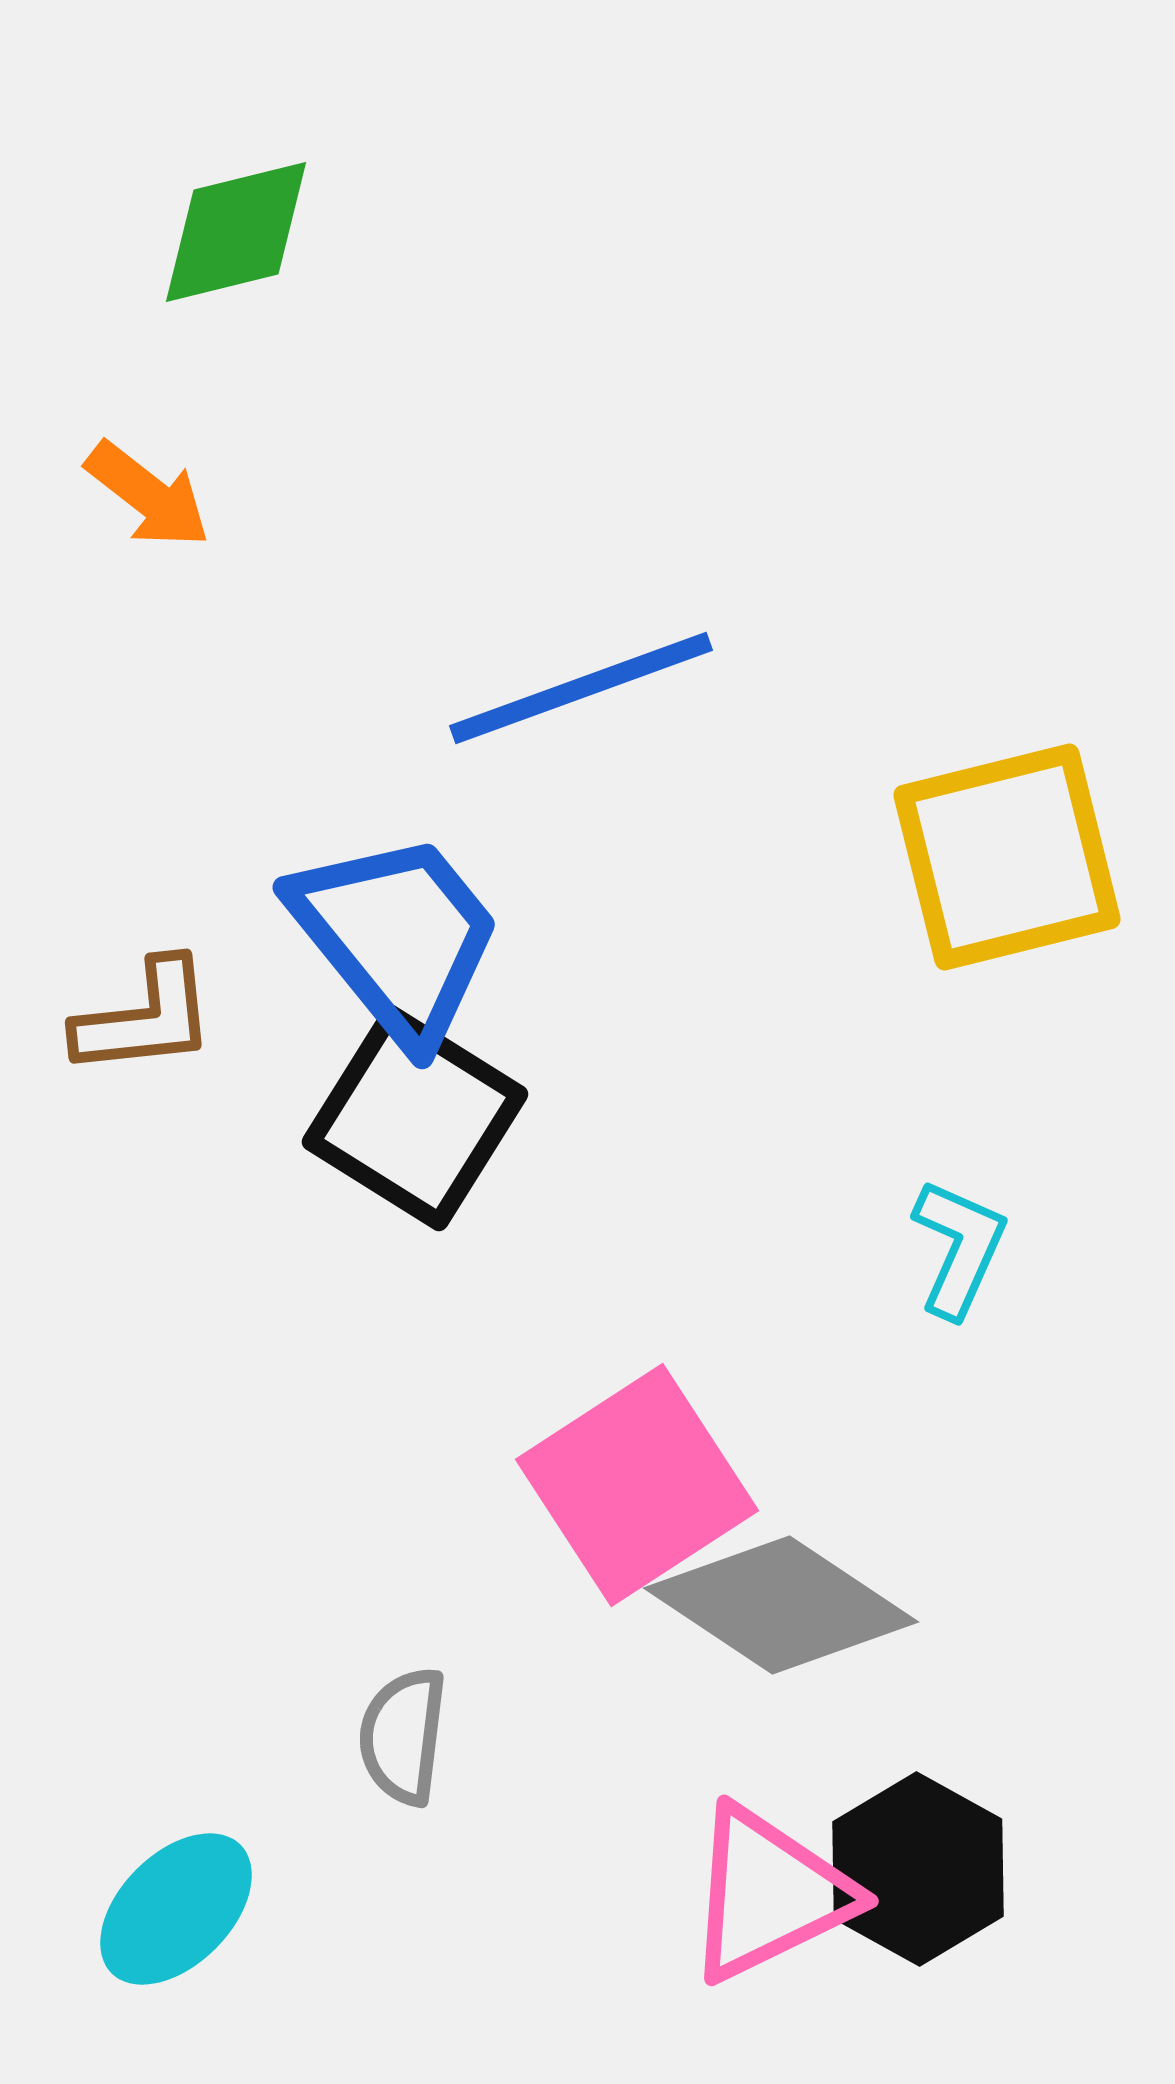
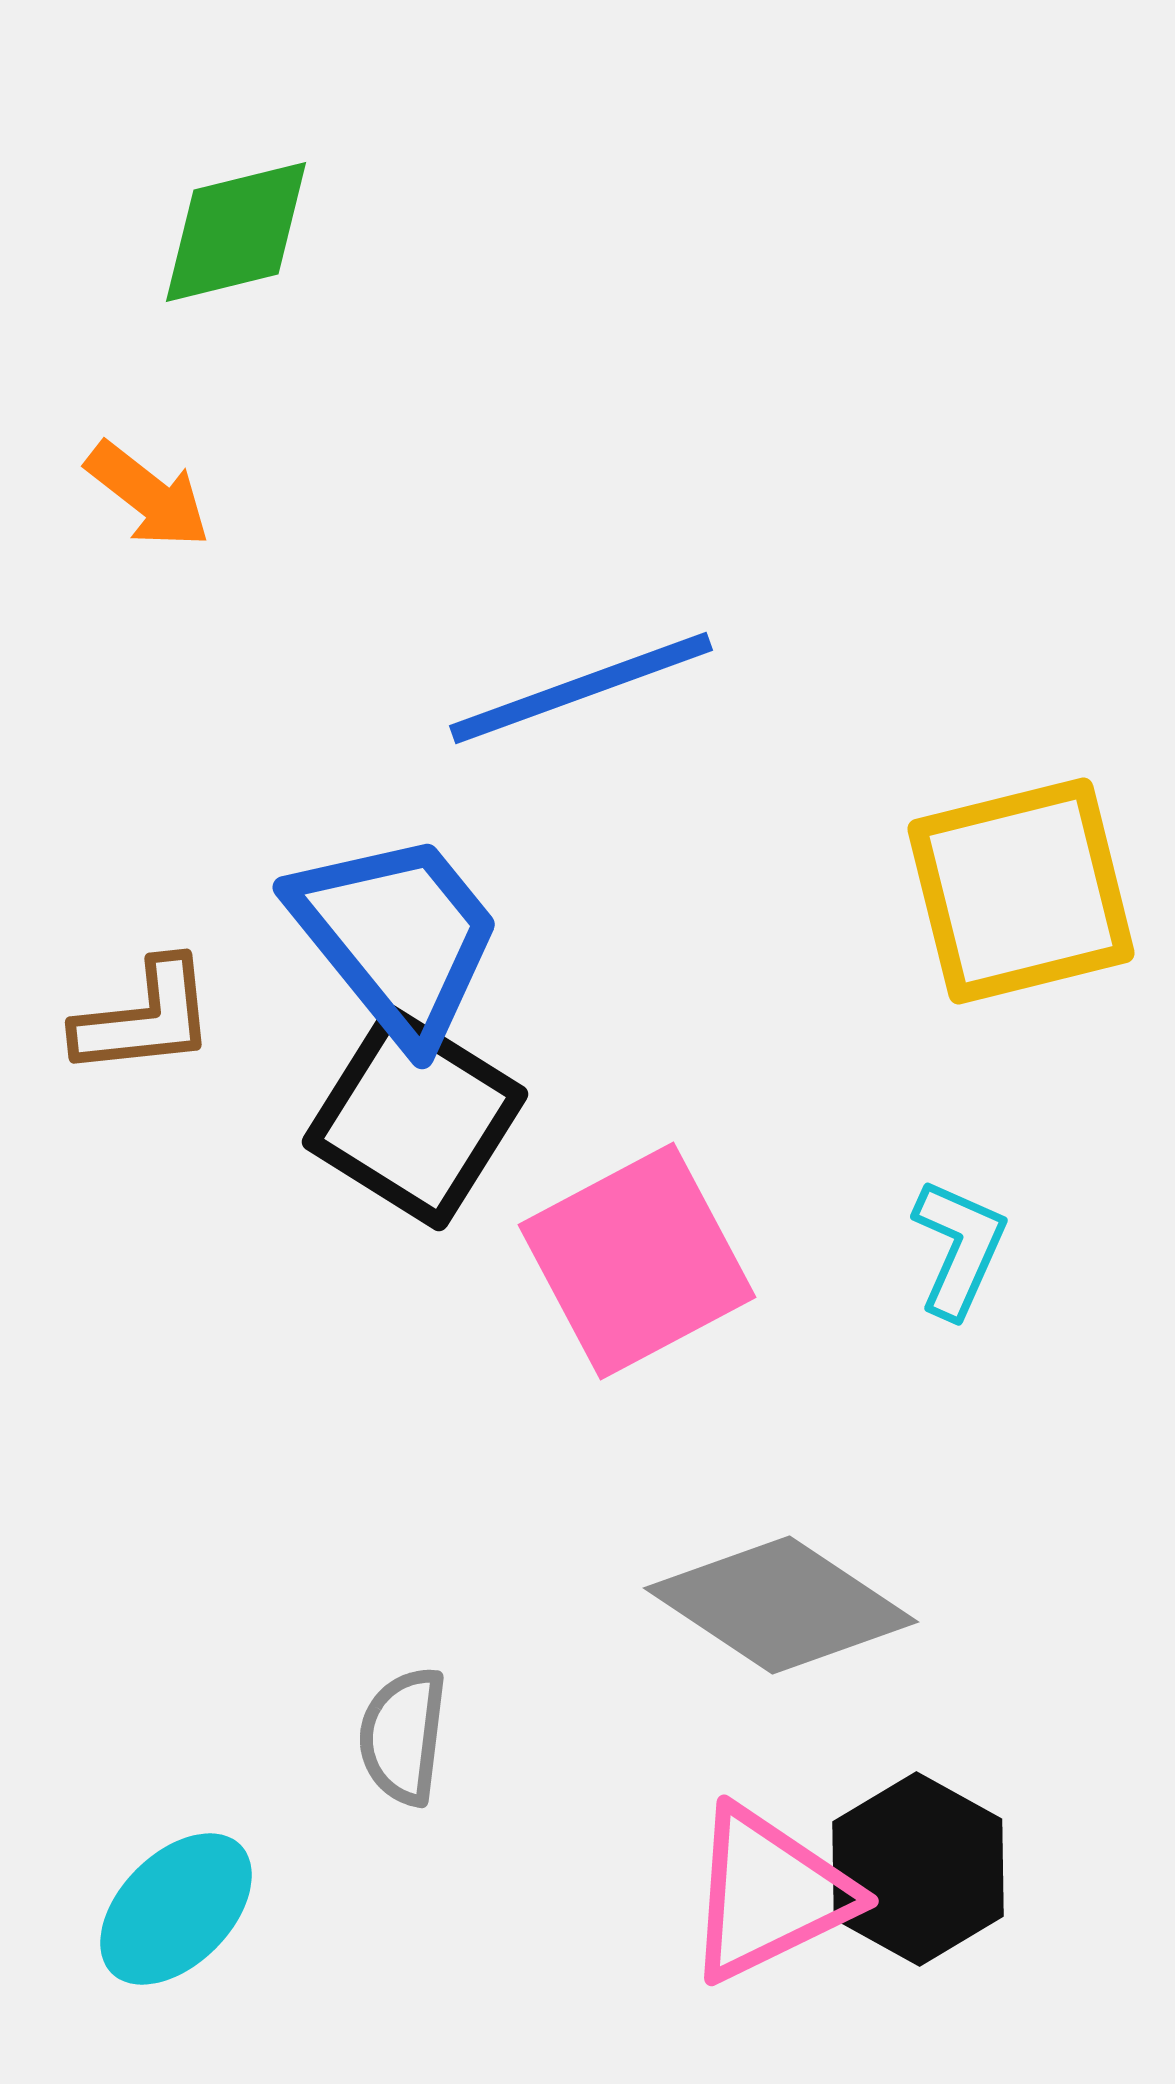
yellow square: moved 14 px right, 34 px down
pink square: moved 224 px up; rotated 5 degrees clockwise
